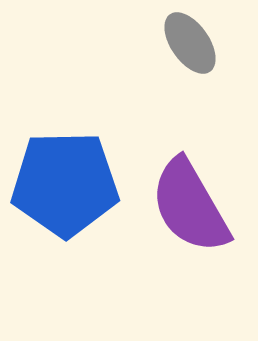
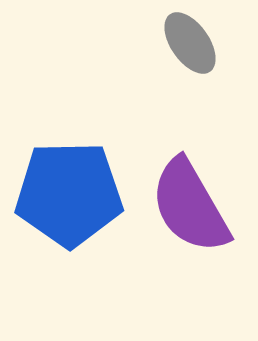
blue pentagon: moved 4 px right, 10 px down
